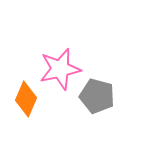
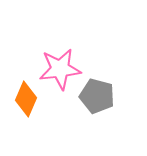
pink star: rotated 6 degrees clockwise
